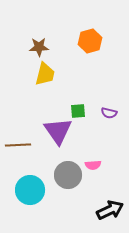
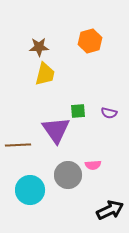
purple triangle: moved 2 px left, 1 px up
